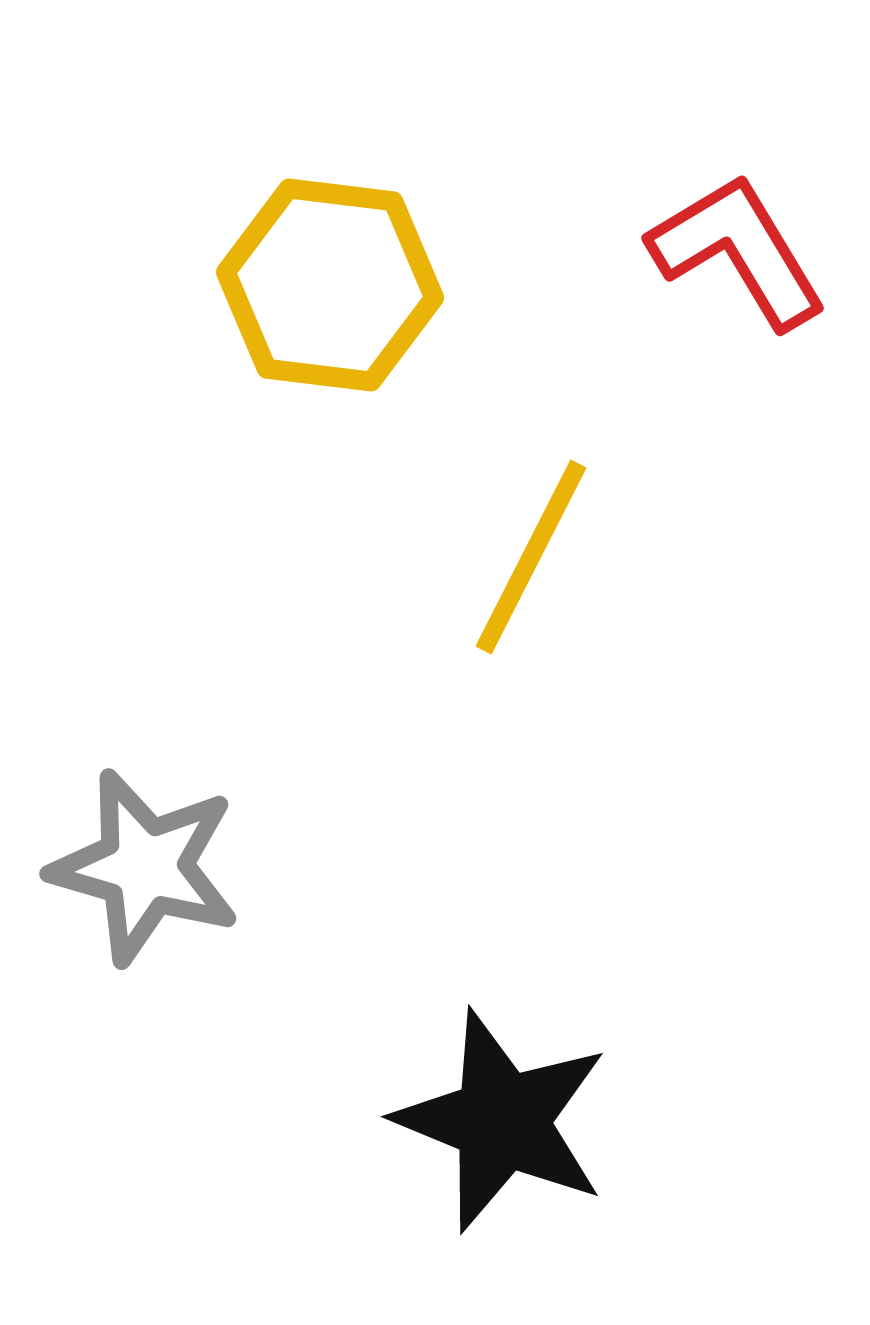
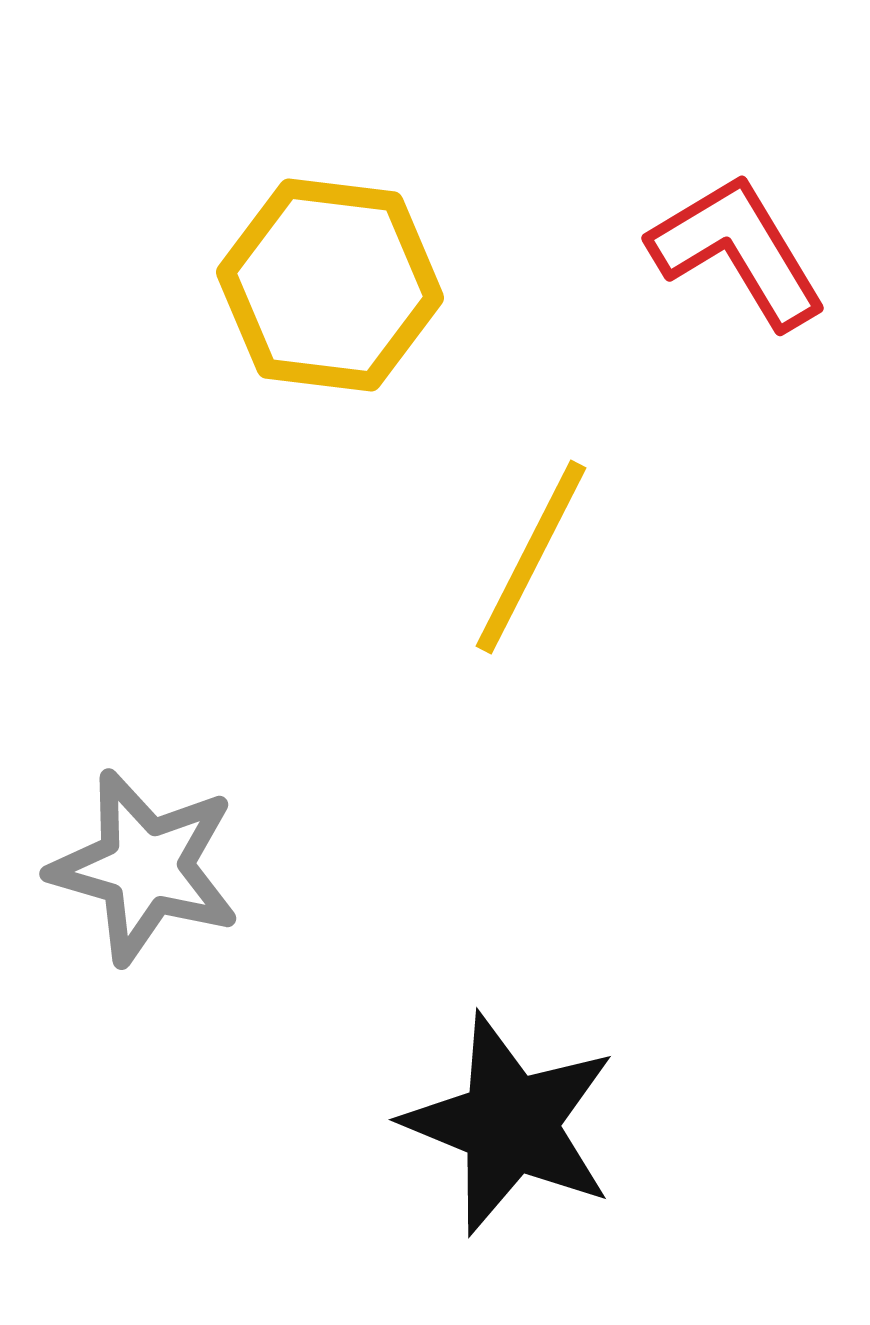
black star: moved 8 px right, 3 px down
